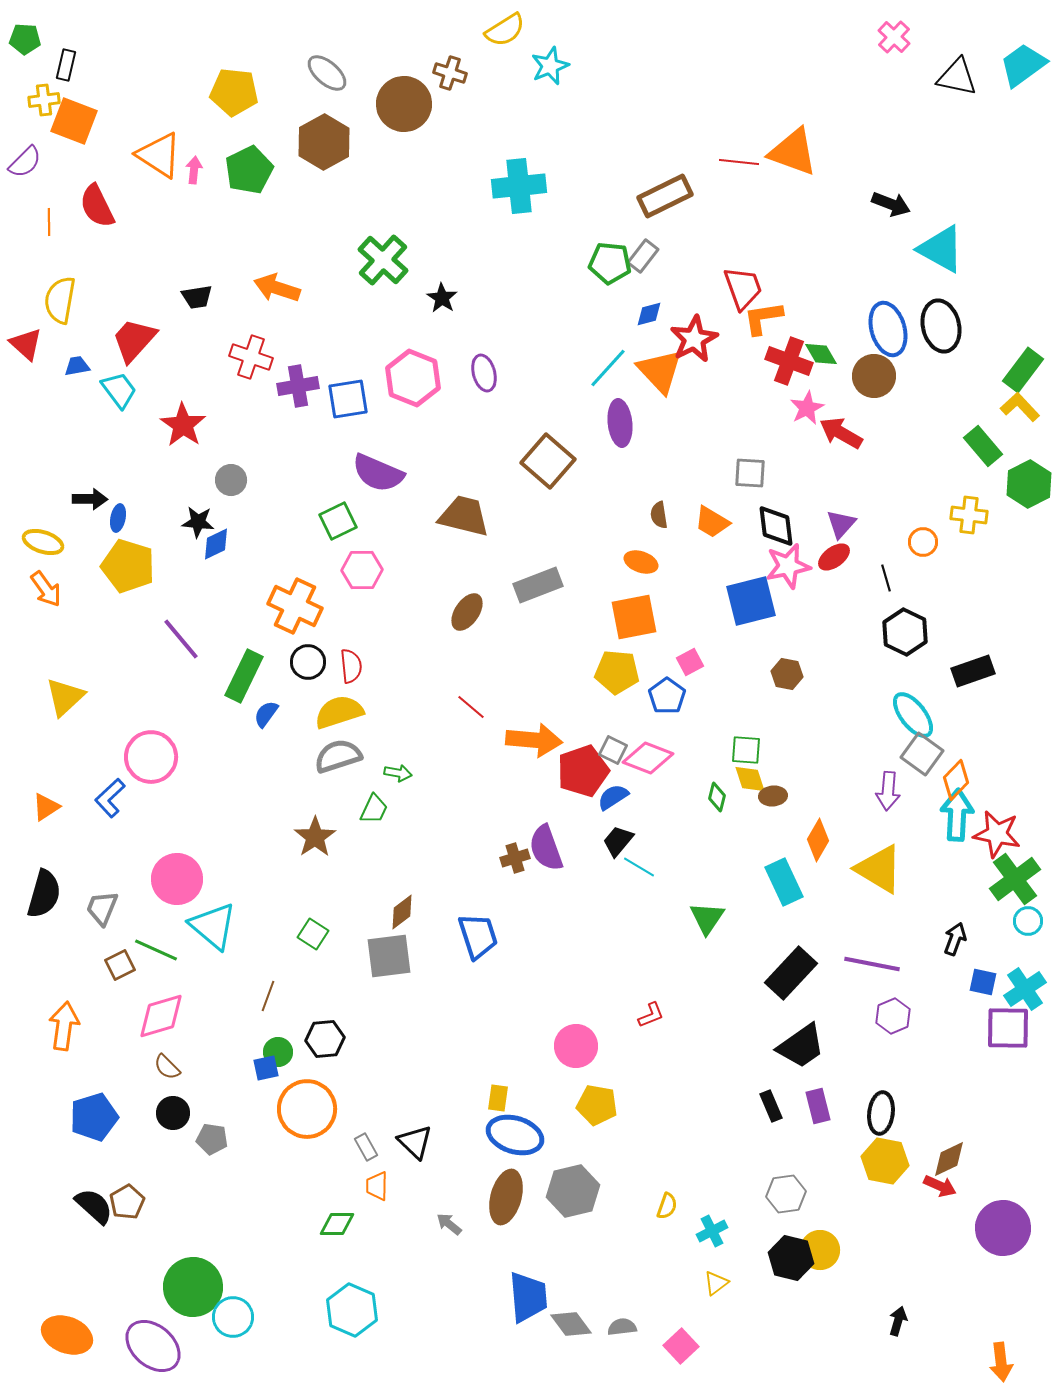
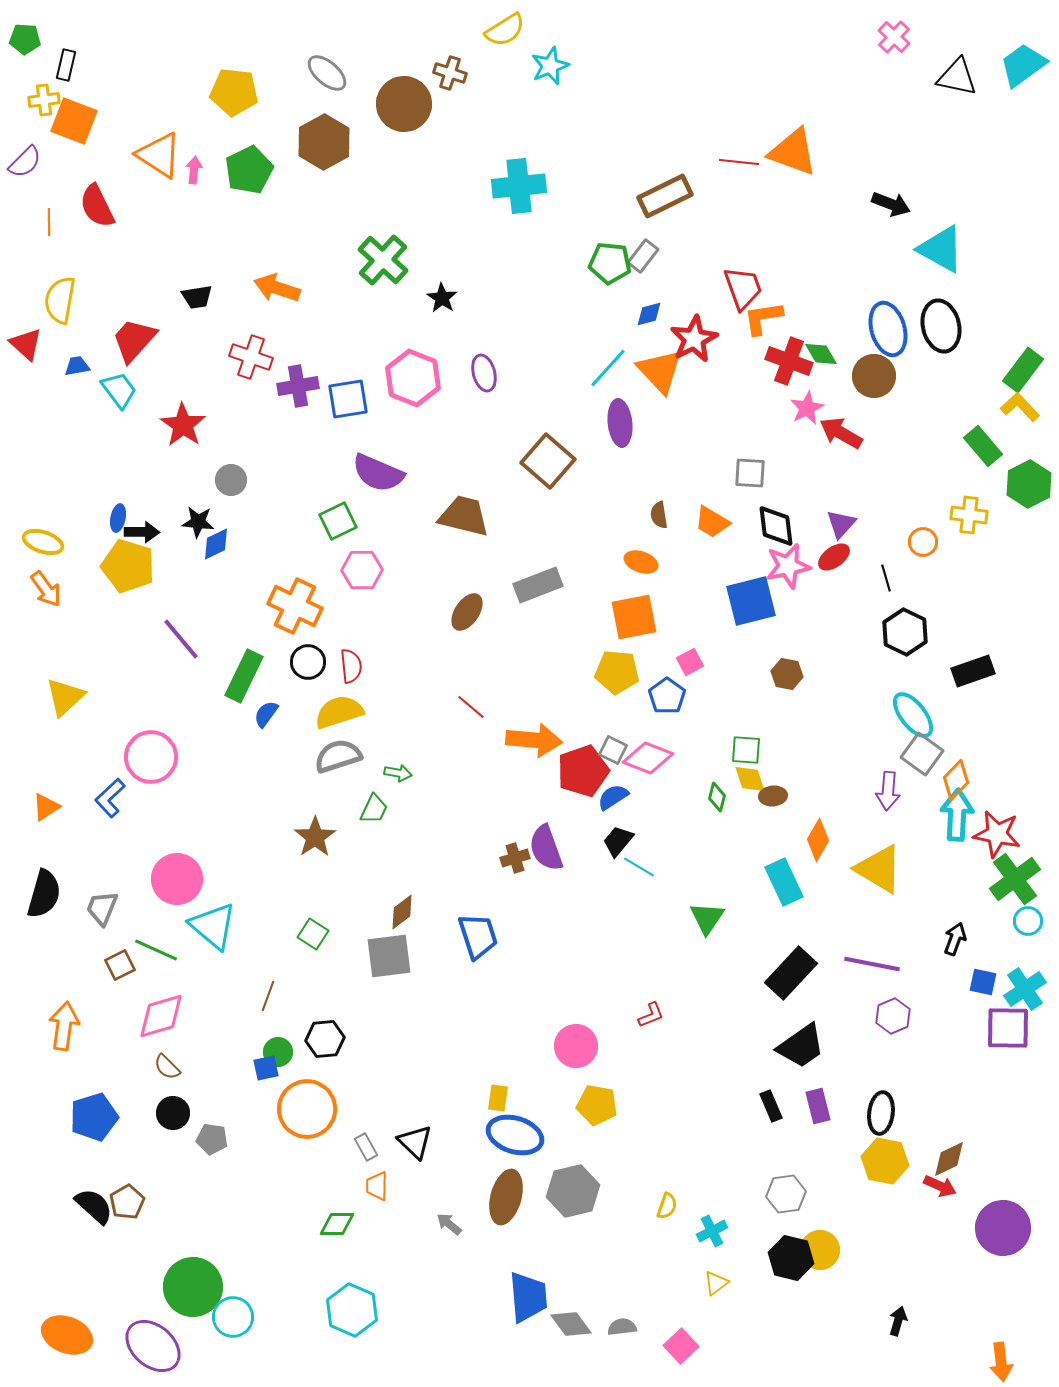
black arrow at (90, 499): moved 52 px right, 33 px down
